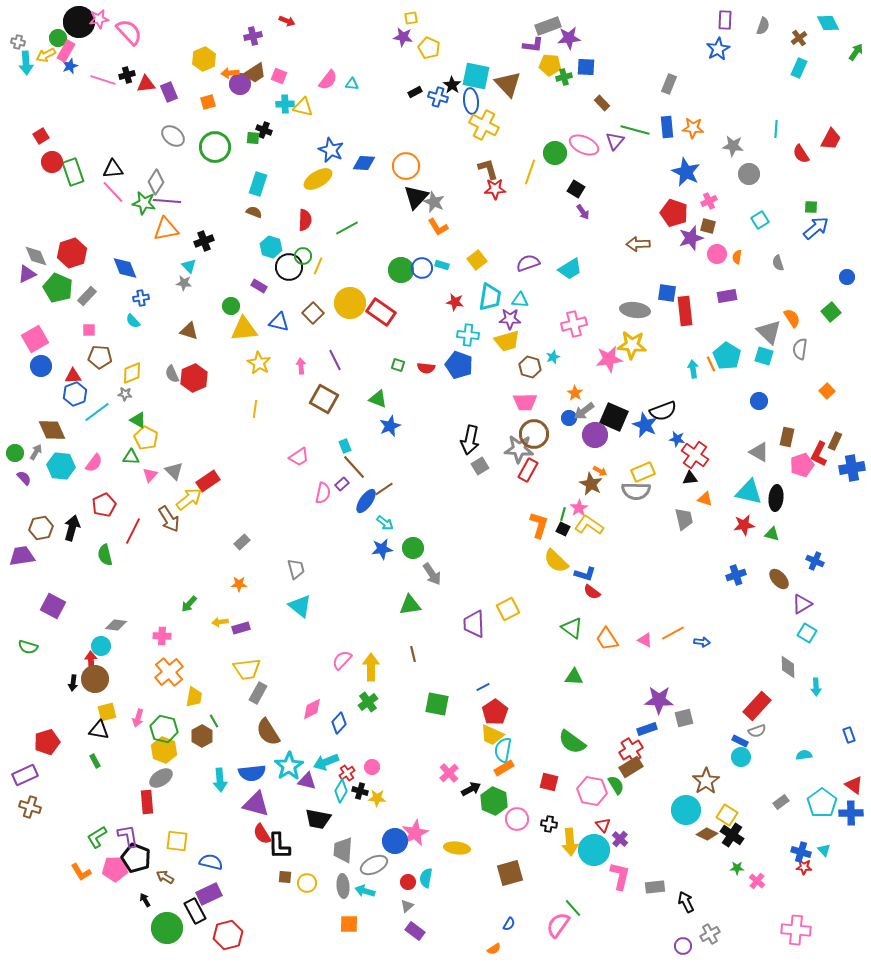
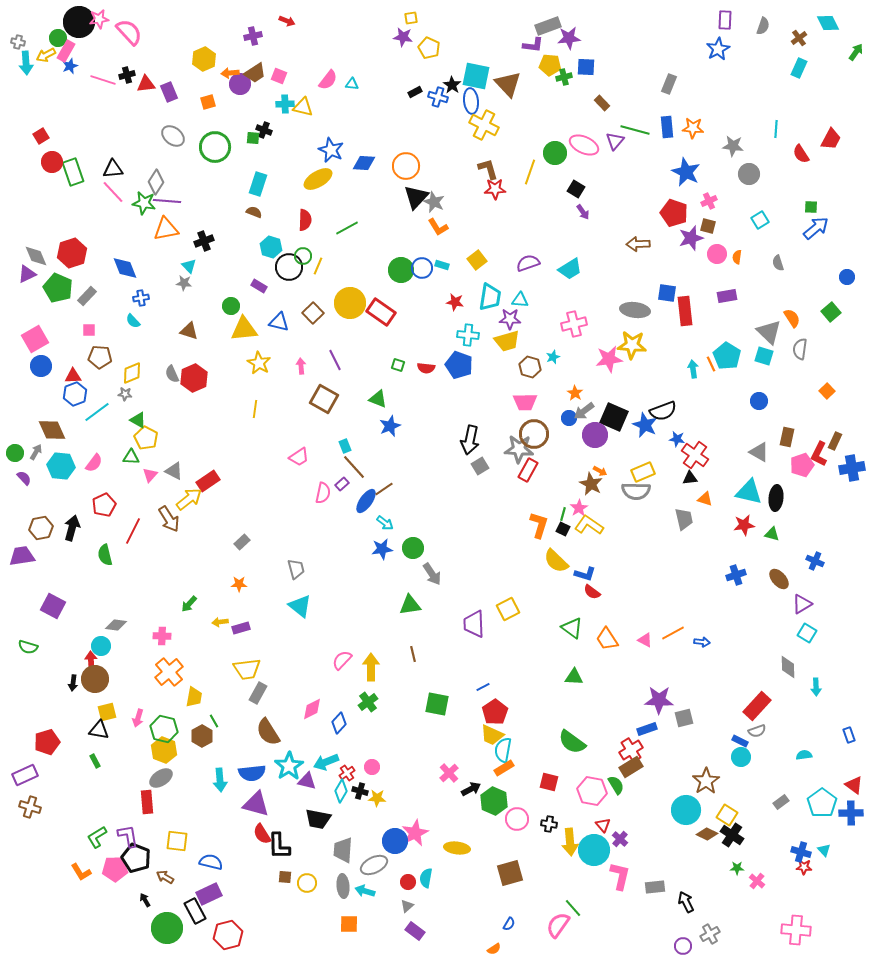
gray triangle at (174, 471): rotated 18 degrees counterclockwise
